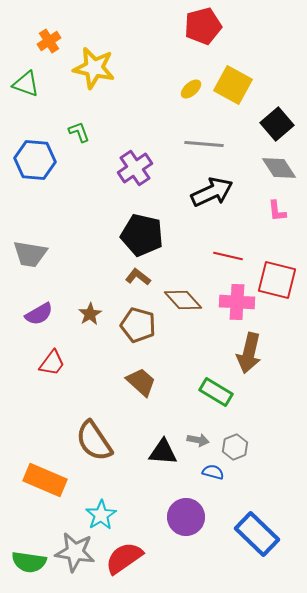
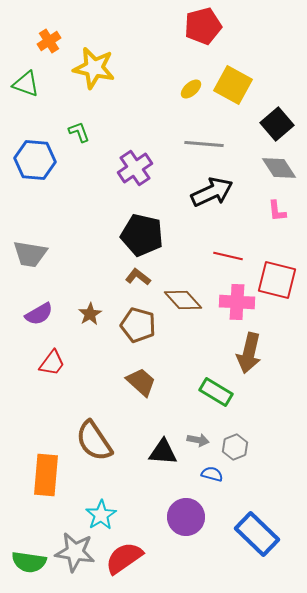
blue semicircle: moved 1 px left, 2 px down
orange rectangle: moved 1 px right, 5 px up; rotated 72 degrees clockwise
